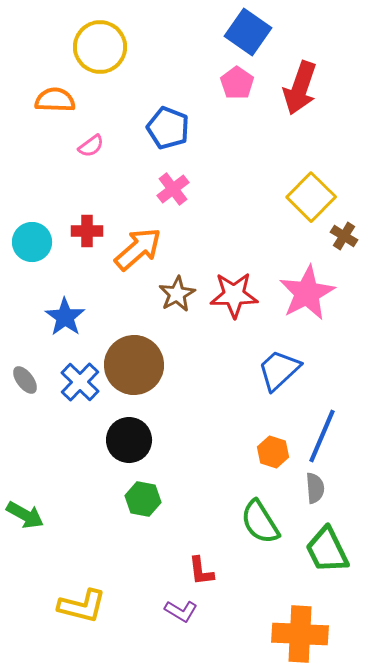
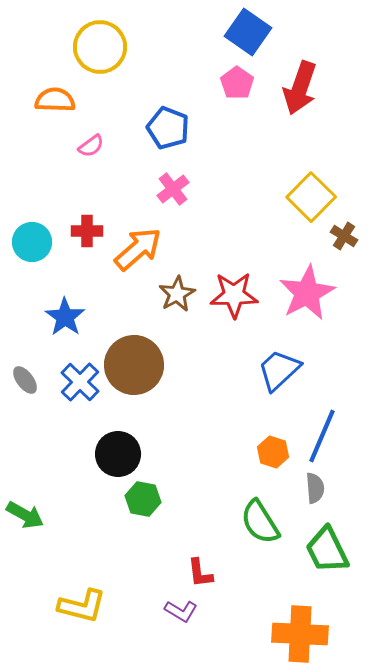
black circle: moved 11 px left, 14 px down
red L-shape: moved 1 px left, 2 px down
